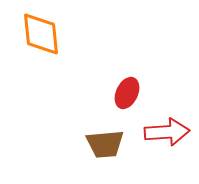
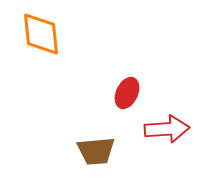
red arrow: moved 3 px up
brown trapezoid: moved 9 px left, 7 px down
